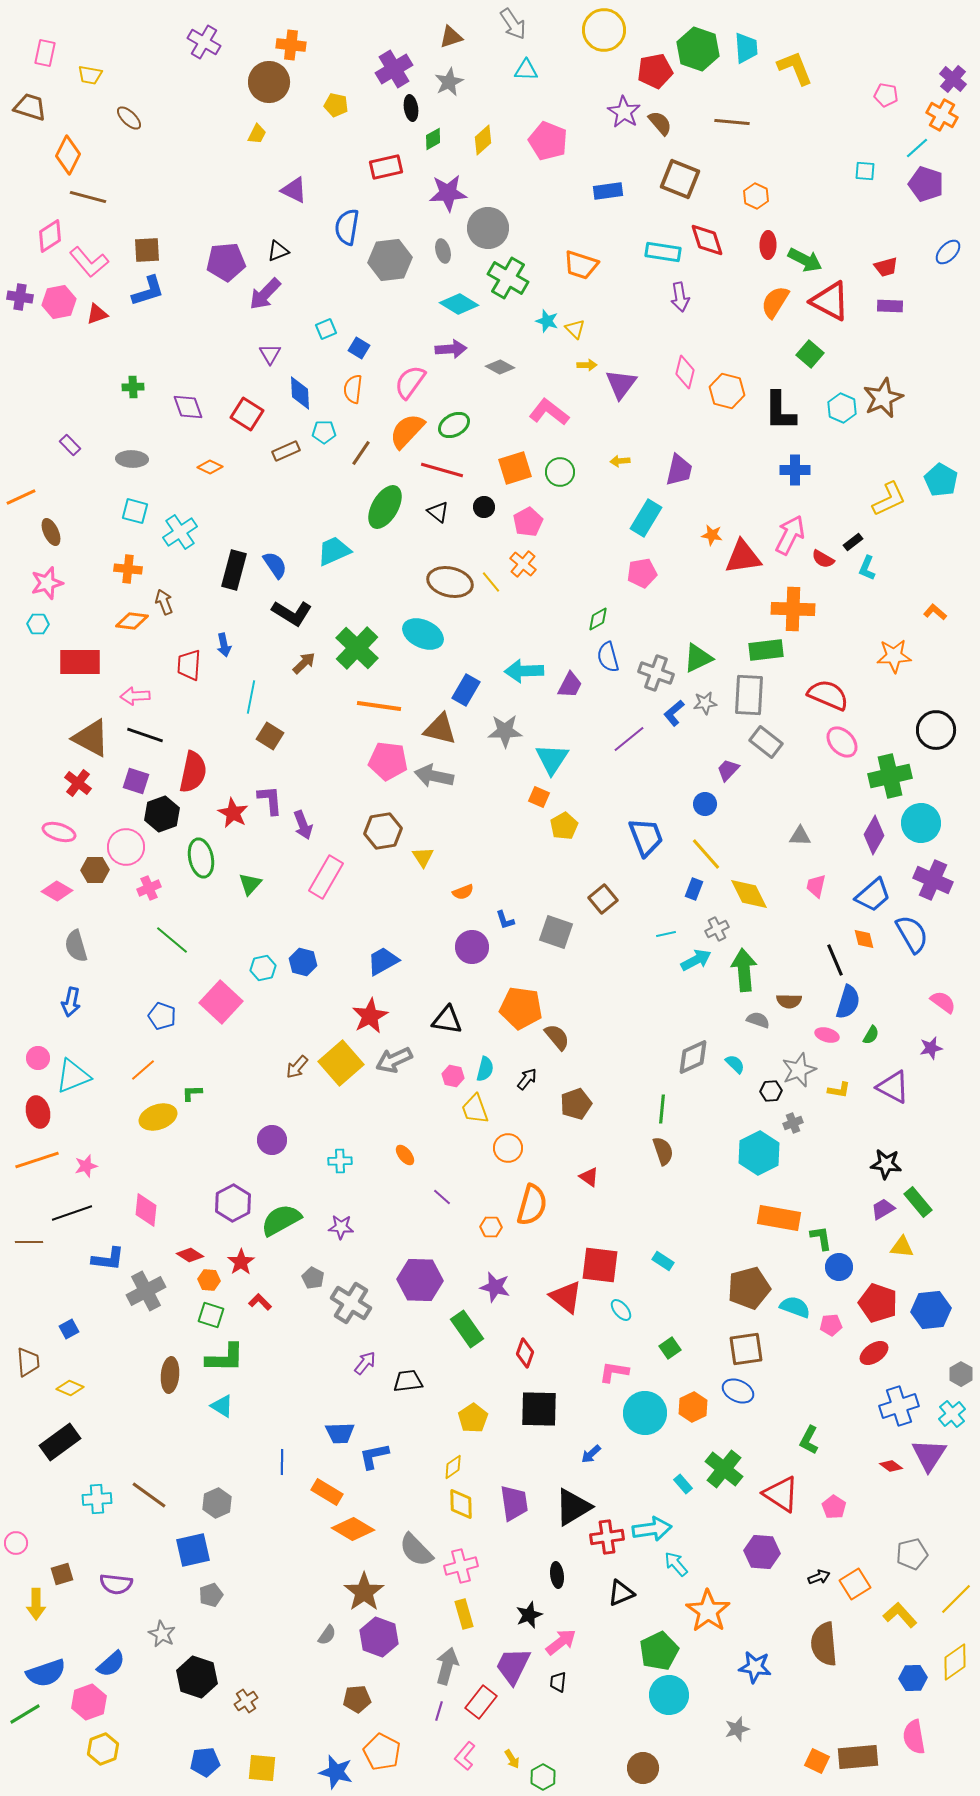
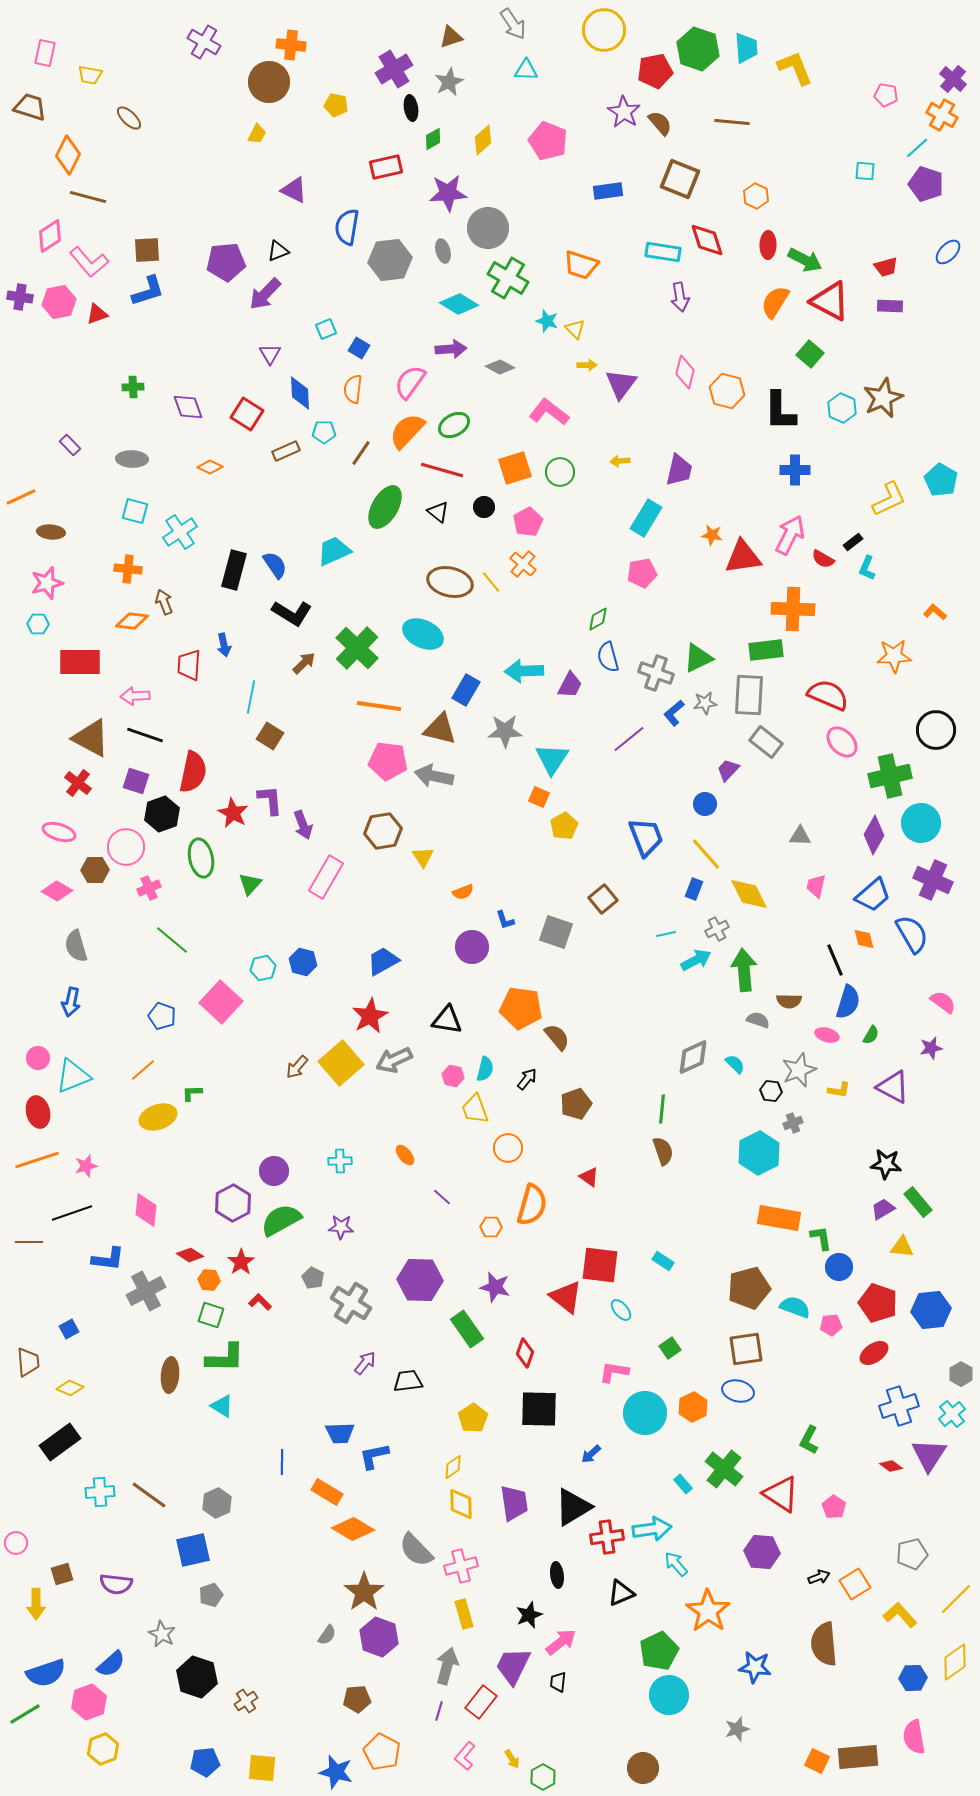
brown ellipse at (51, 532): rotated 60 degrees counterclockwise
black hexagon at (771, 1091): rotated 10 degrees clockwise
purple circle at (272, 1140): moved 2 px right, 31 px down
blue ellipse at (738, 1391): rotated 12 degrees counterclockwise
cyan cross at (97, 1499): moved 3 px right, 7 px up
